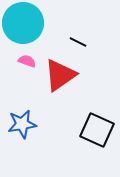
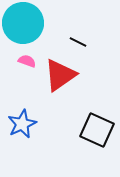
blue star: rotated 16 degrees counterclockwise
